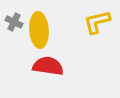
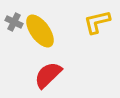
yellow ellipse: moved 1 px right, 1 px down; rotated 32 degrees counterclockwise
red semicircle: moved 9 px down; rotated 52 degrees counterclockwise
